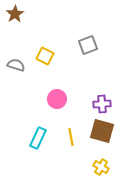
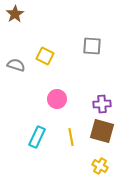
gray square: moved 4 px right, 1 px down; rotated 24 degrees clockwise
cyan rectangle: moved 1 px left, 1 px up
yellow cross: moved 1 px left, 1 px up
